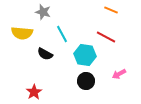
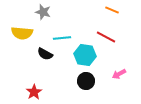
orange line: moved 1 px right
cyan line: moved 4 px down; rotated 66 degrees counterclockwise
